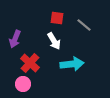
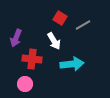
red square: moved 3 px right; rotated 24 degrees clockwise
gray line: moved 1 px left; rotated 70 degrees counterclockwise
purple arrow: moved 1 px right, 1 px up
red cross: moved 2 px right, 4 px up; rotated 36 degrees counterclockwise
pink circle: moved 2 px right
